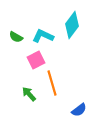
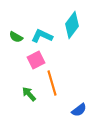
cyan L-shape: moved 1 px left
